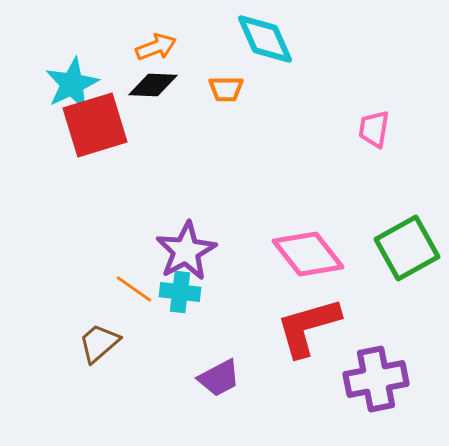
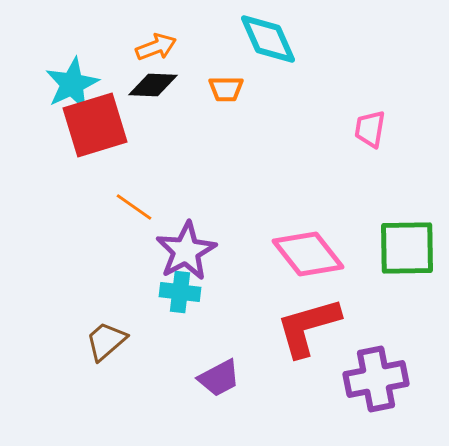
cyan diamond: moved 3 px right
pink trapezoid: moved 4 px left
green square: rotated 28 degrees clockwise
orange line: moved 82 px up
brown trapezoid: moved 7 px right, 2 px up
